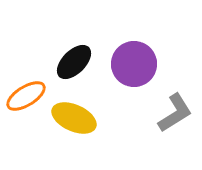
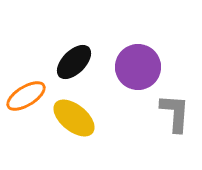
purple circle: moved 4 px right, 3 px down
gray L-shape: rotated 54 degrees counterclockwise
yellow ellipse: rotated 15 degrees clockwise
